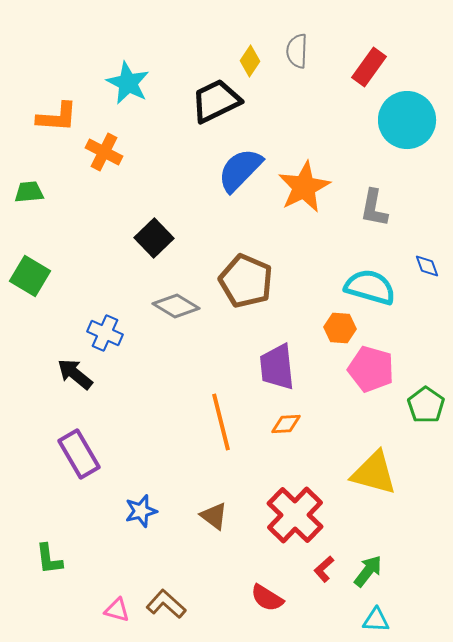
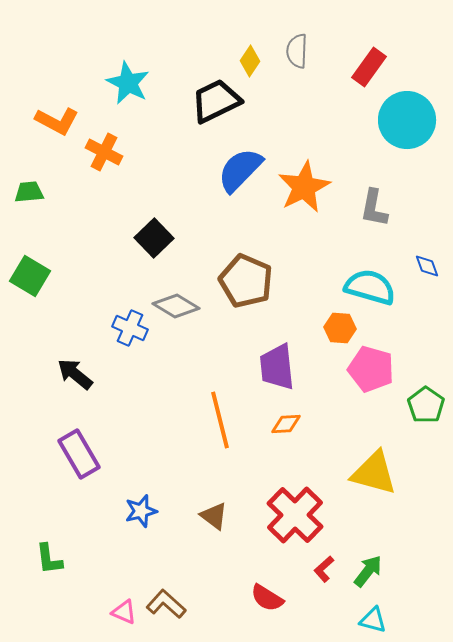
orange L-shape: moved 4 px down; rotated 24 degrees clockwise
blue cross: moved 25 px right, 5 px up
orange line: moved 1 px left, 2 px up
pink triangle: moved 7 px right, 2 px down; rotated 8 degrees clockwise
cyan triangle: moved 3 px left; rotated 12 degrees clockwise
